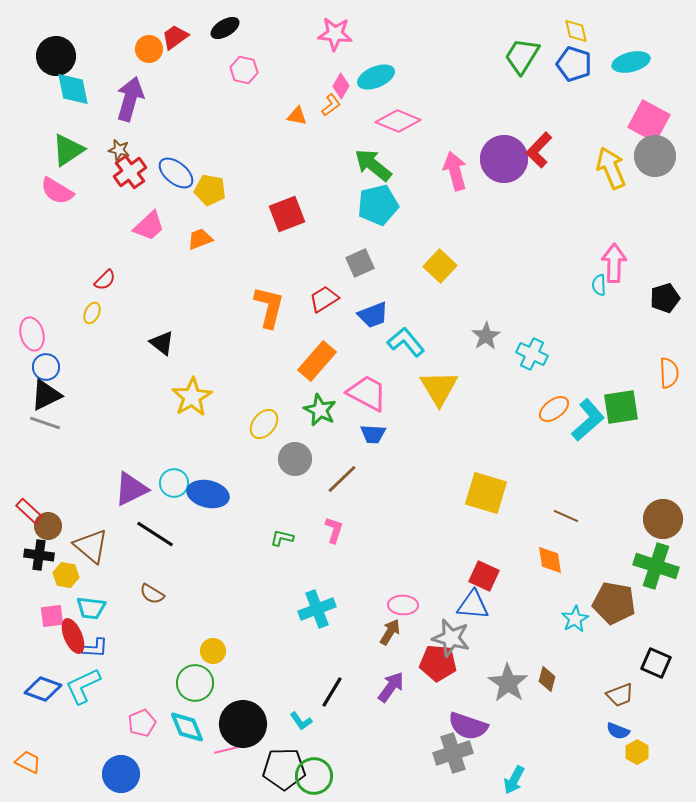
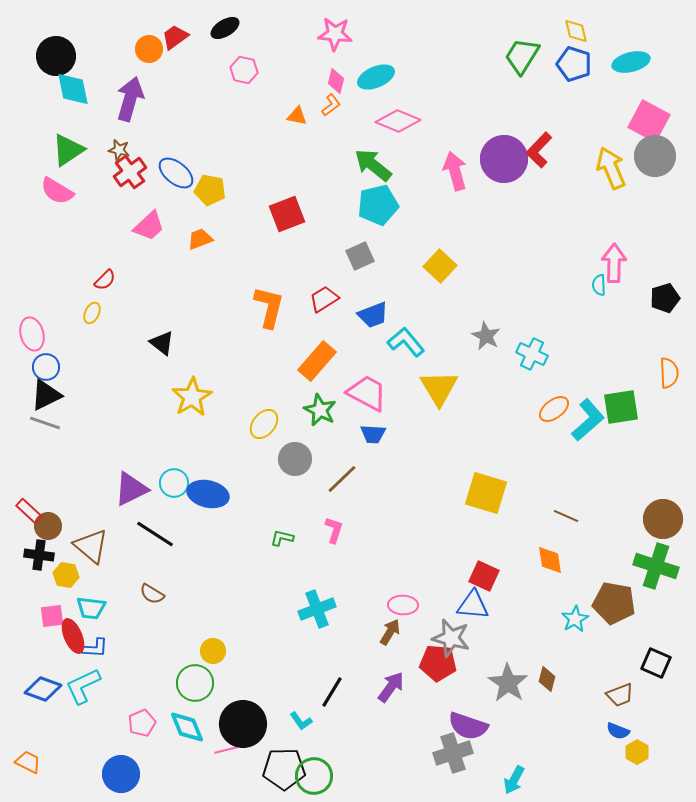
pink diamond at (341, 86): moved 5 px left, 5 px up; rotated 15 degrees counterclockwise
gray square at (360, 263): moved 7 px up
gray star at (486, 336): rotated 12 degrees counterclockwise
